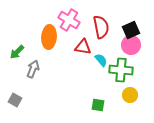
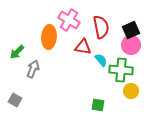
yellow circle: moved 1 px right, 4 px up
